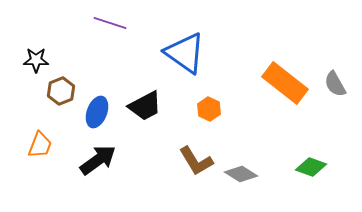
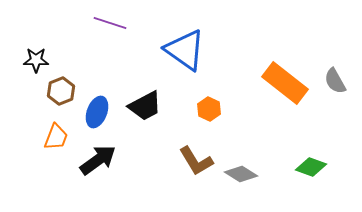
blue triangle: moved 3 px up
gray semicircle: moved 3 px up
orange trapezoid: moved 16 px right, 8 px up
